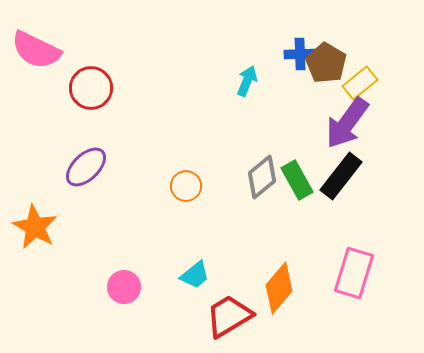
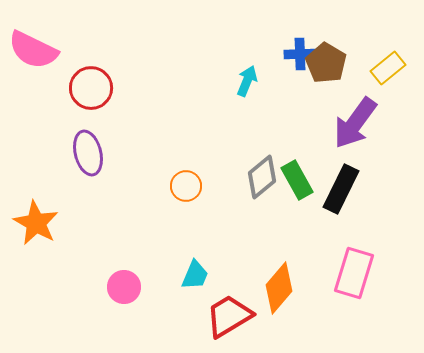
pink semicircle: moved 3 px left
yellow rectangle: moved 28 px right, 15 px up
purple arrow: moved 8 px right
purple ellipse: moved 2 px right, 14 px up; rotated 60 degrees counterclockwise
black rectangle: moved 13 px down; rotated 12 degrees counterclockwise
orange star: moved 1 px right, 4 px up
cyan trapezoid: rotated 28 degrees counterclockwise
